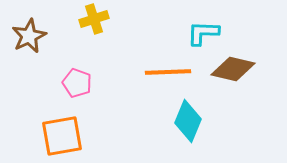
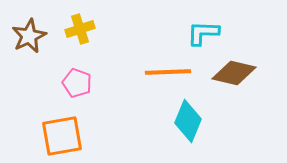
yellow cross: moved 14 px left, 10 px down
brown diamond: moved 1 px right, 4 px down
